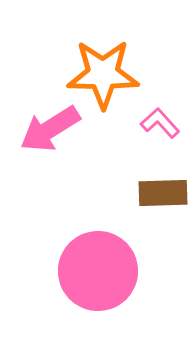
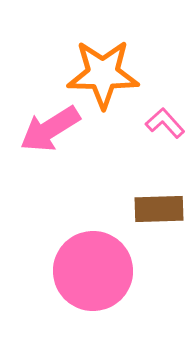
pink L-shape: moved 5 px right
brown rectangle: moved 4 px left, 16 px down
pink circle: moved 5 px left
